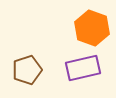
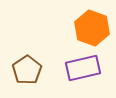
brown pentagon: rotated 16 degrees counterclockwise
